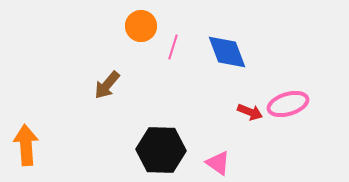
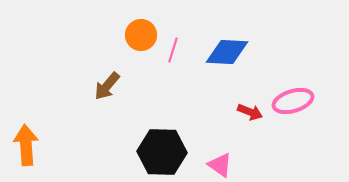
orange circle: moved 9 px down
pink line: moved 3 px down
blue diamond: rotated 66 degrees counterclockwise
brown arrow: moved 1 px down
pink ellipse: moved 5 px right, 3 px up
black hexagon: moved 1 px right, 2 px down
pink triangle: moved 2 px right, 2 px down
